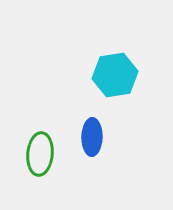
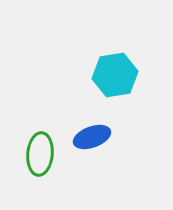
blue ellipse: rotated 69 degrees clockwise
